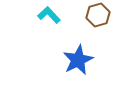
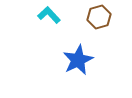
brown hexagon: moved 1 px right, 2 px down
